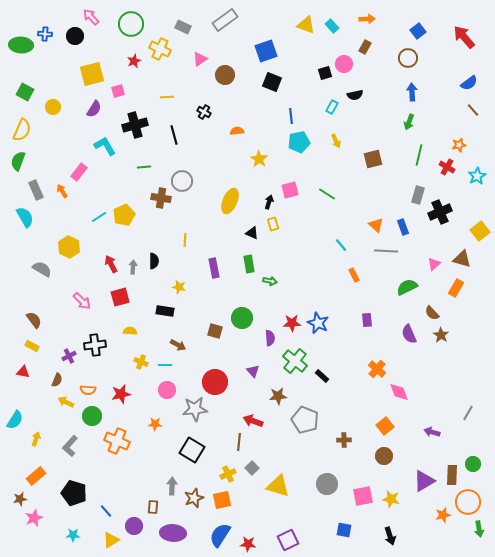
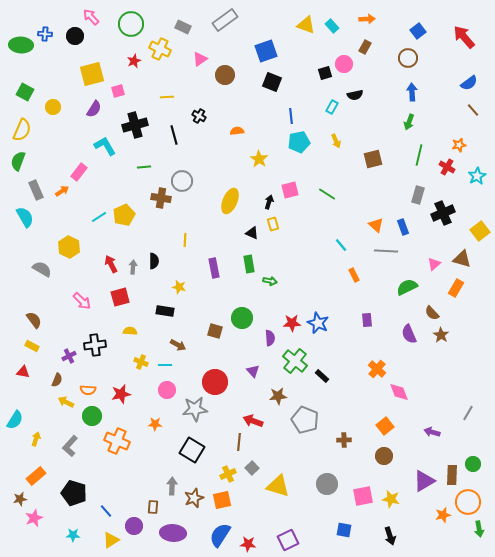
black cross at (204, 112): moved 5 px left, 4 px down
orange arrow at (62, 191): rotated 88 degrees clockwise
black cross at (440, 212): moved 3 px right, 1 px down
